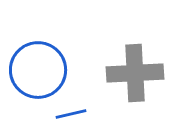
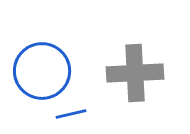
blue circle: moved 4 px right, 1 px down
